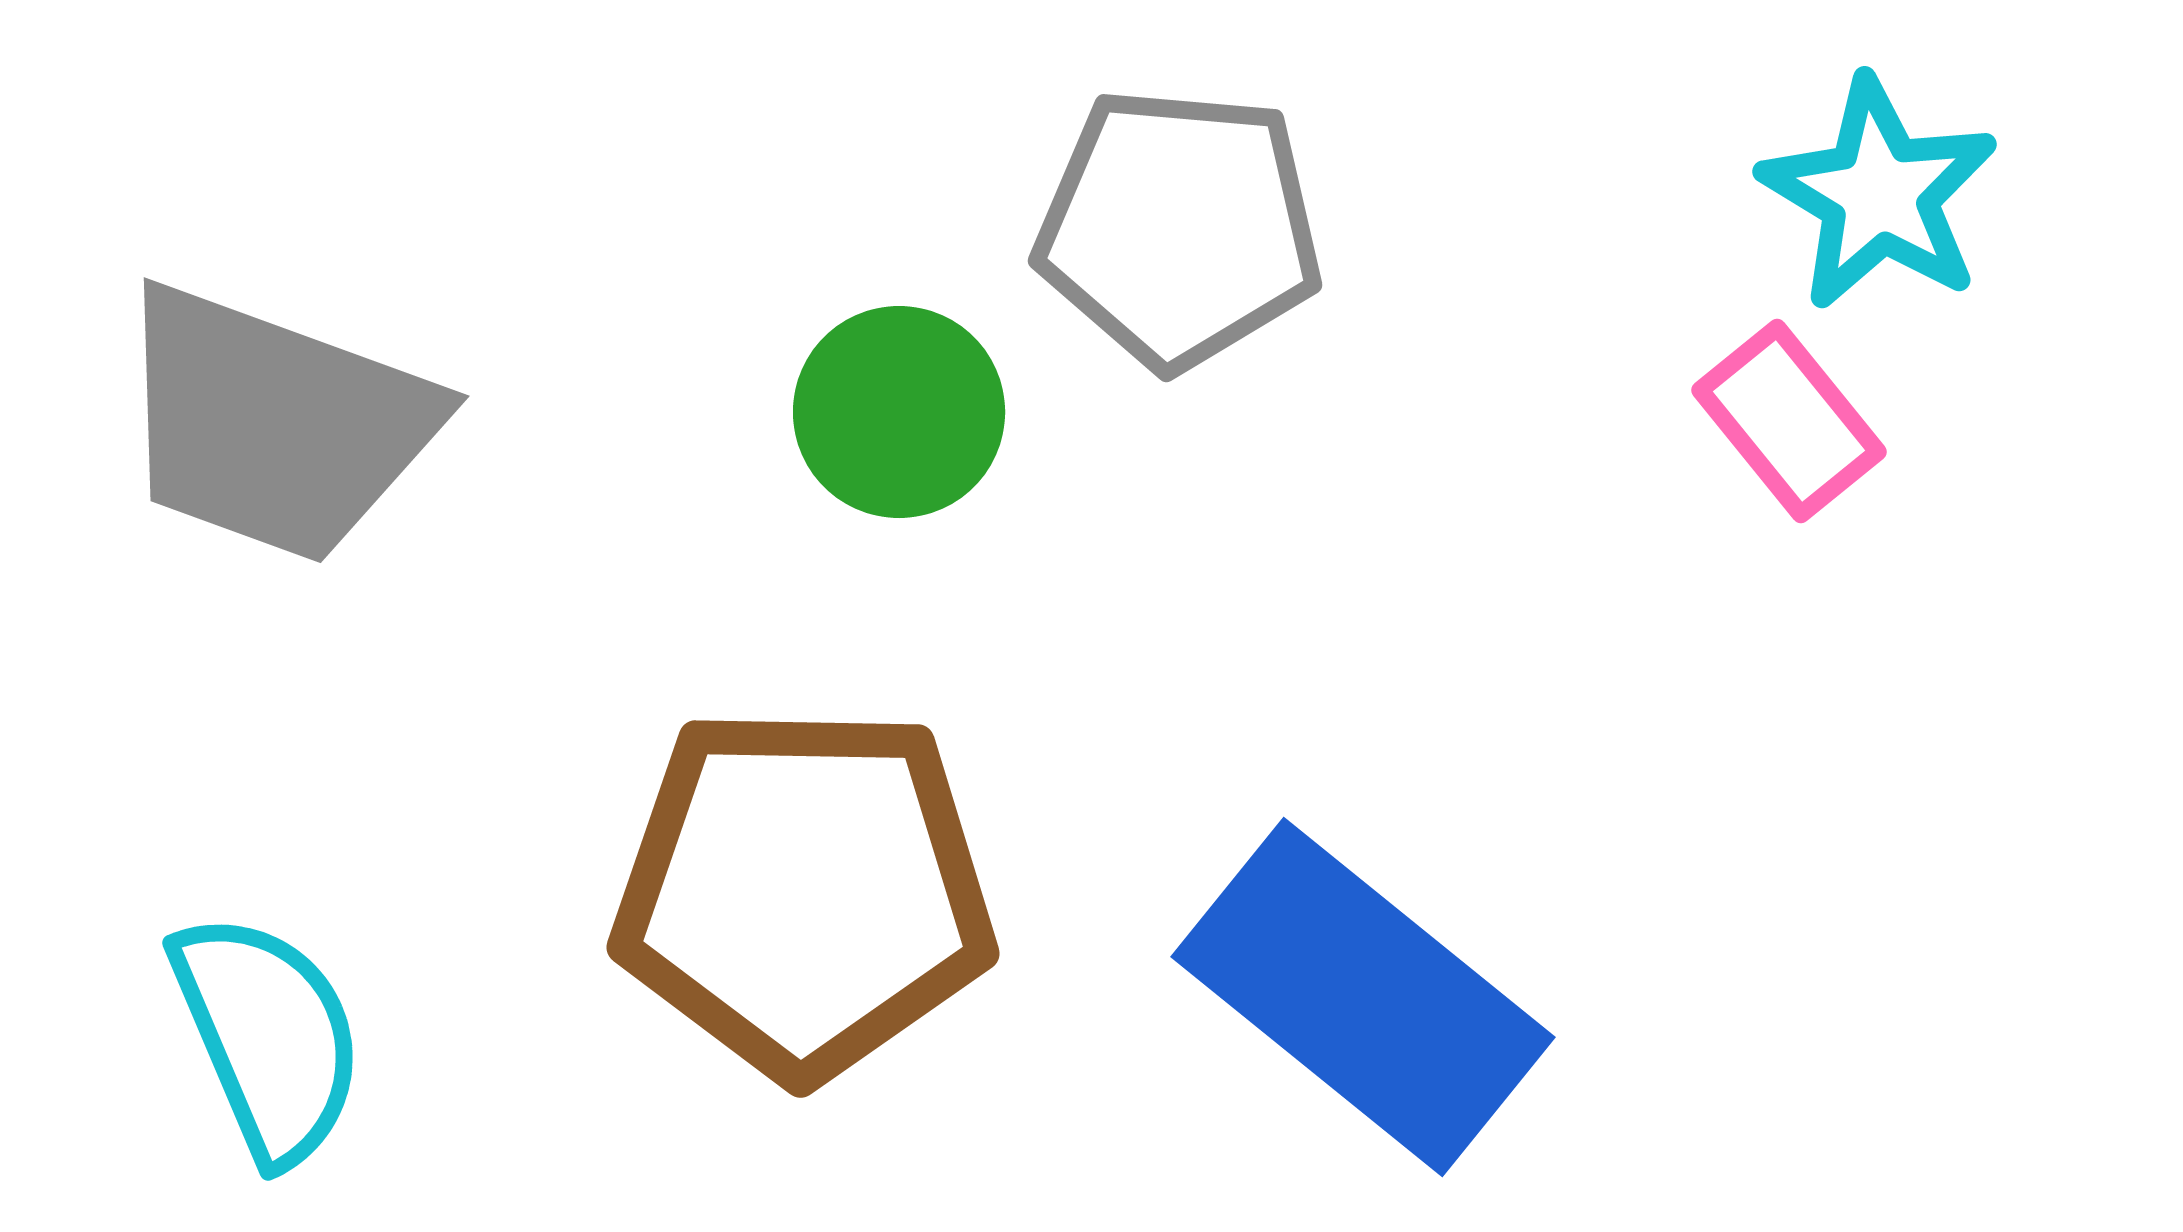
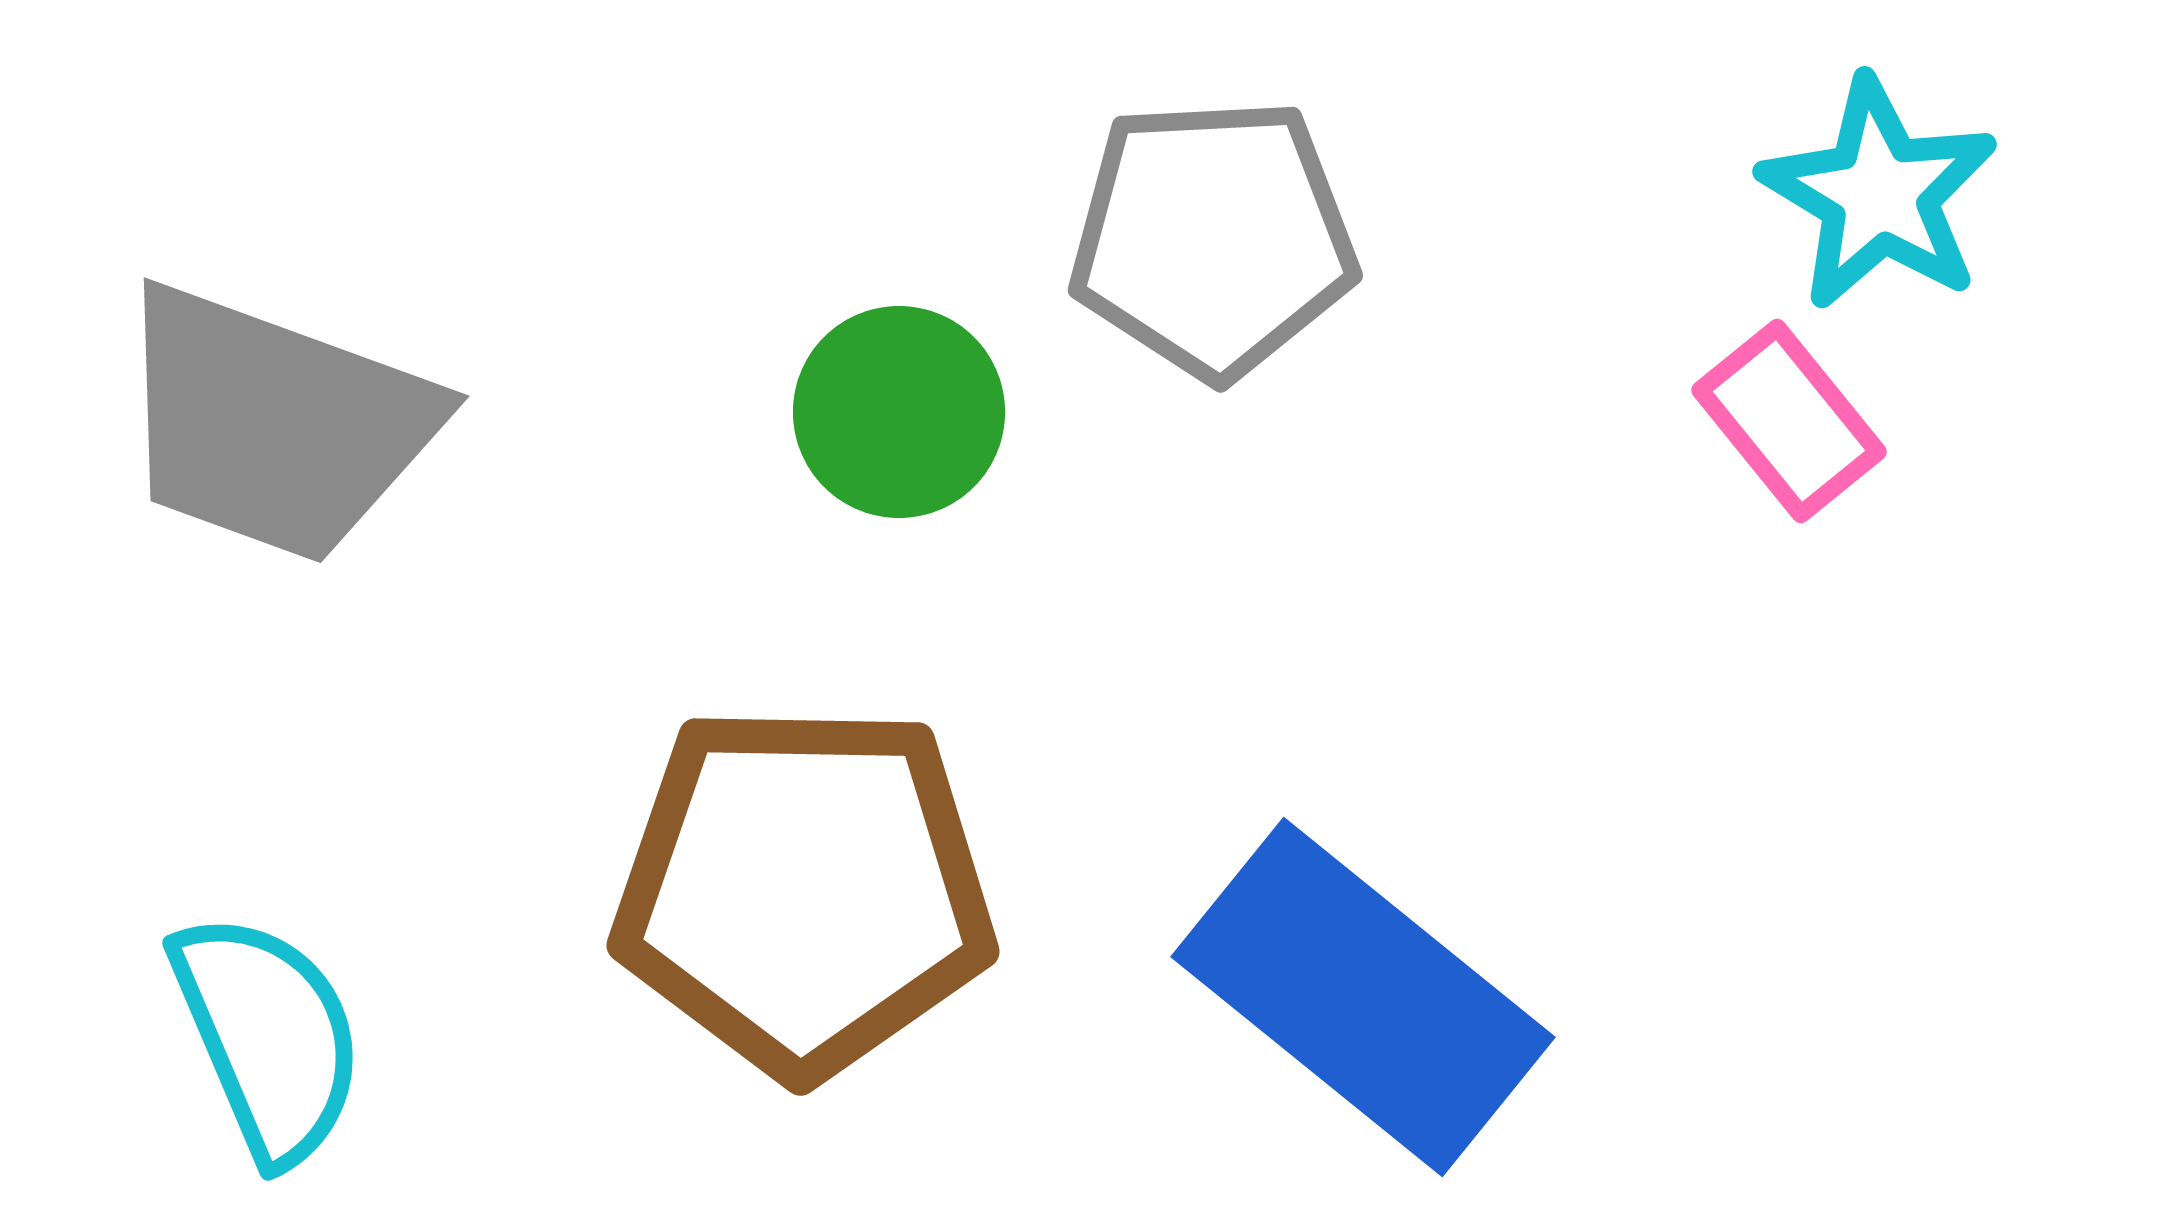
gray pentagon: moved 34 px right, 10 px down; rotated 8 degrees counterclockwise
brown pentagon: moved 2 px up
